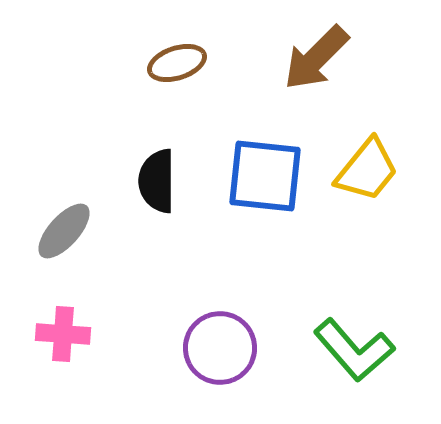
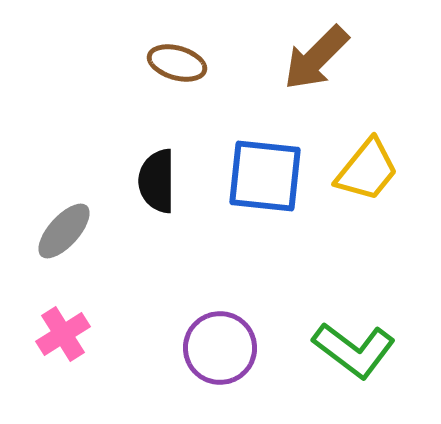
brown ellipse: rotated 34 degrees clockwise
pink cross: rotated 36 degrees counterclockwise
green L-shape: rotated 12 degrees counterclockwise
